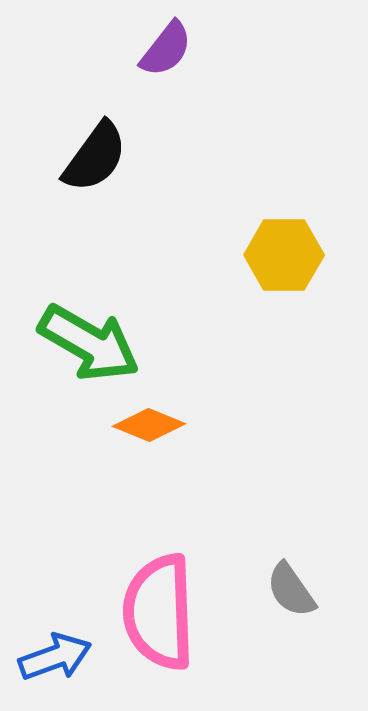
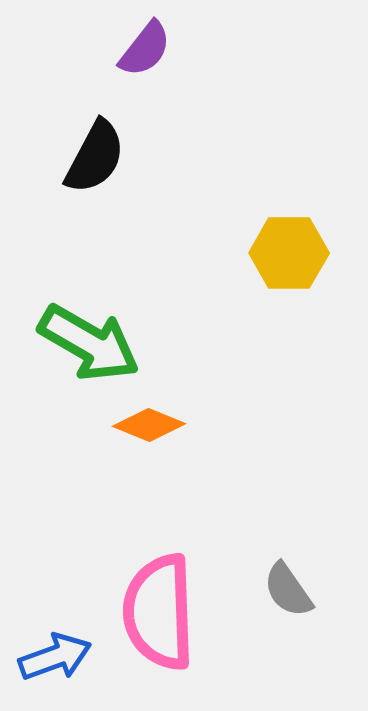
purple semicircle: moved 21 px left
black semicircle: rotated 8 degrees counterclockwise
yellow hexagon: moved 5 px right, 2 px up
gray semicircle: moved 3 px left
